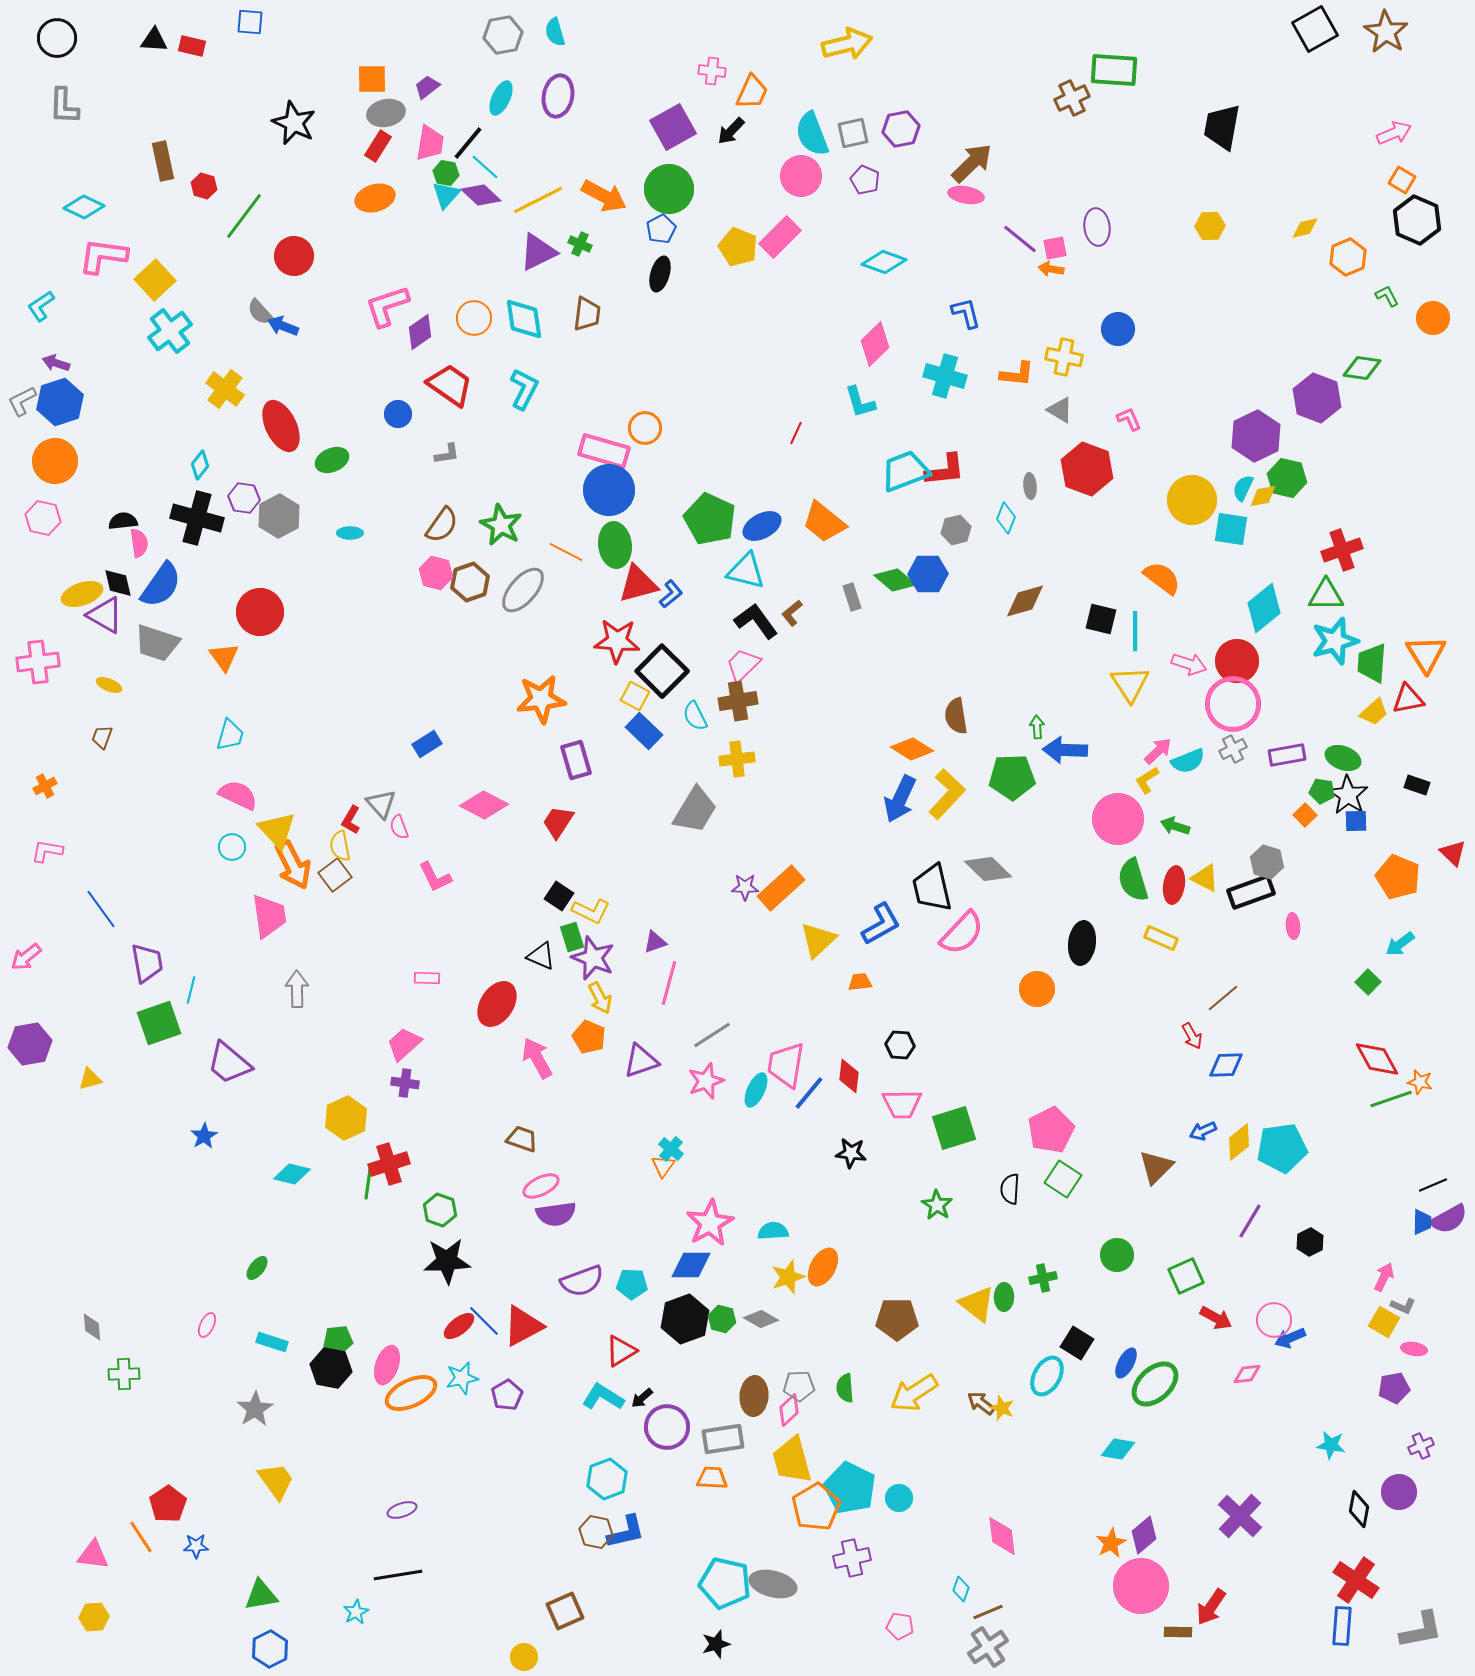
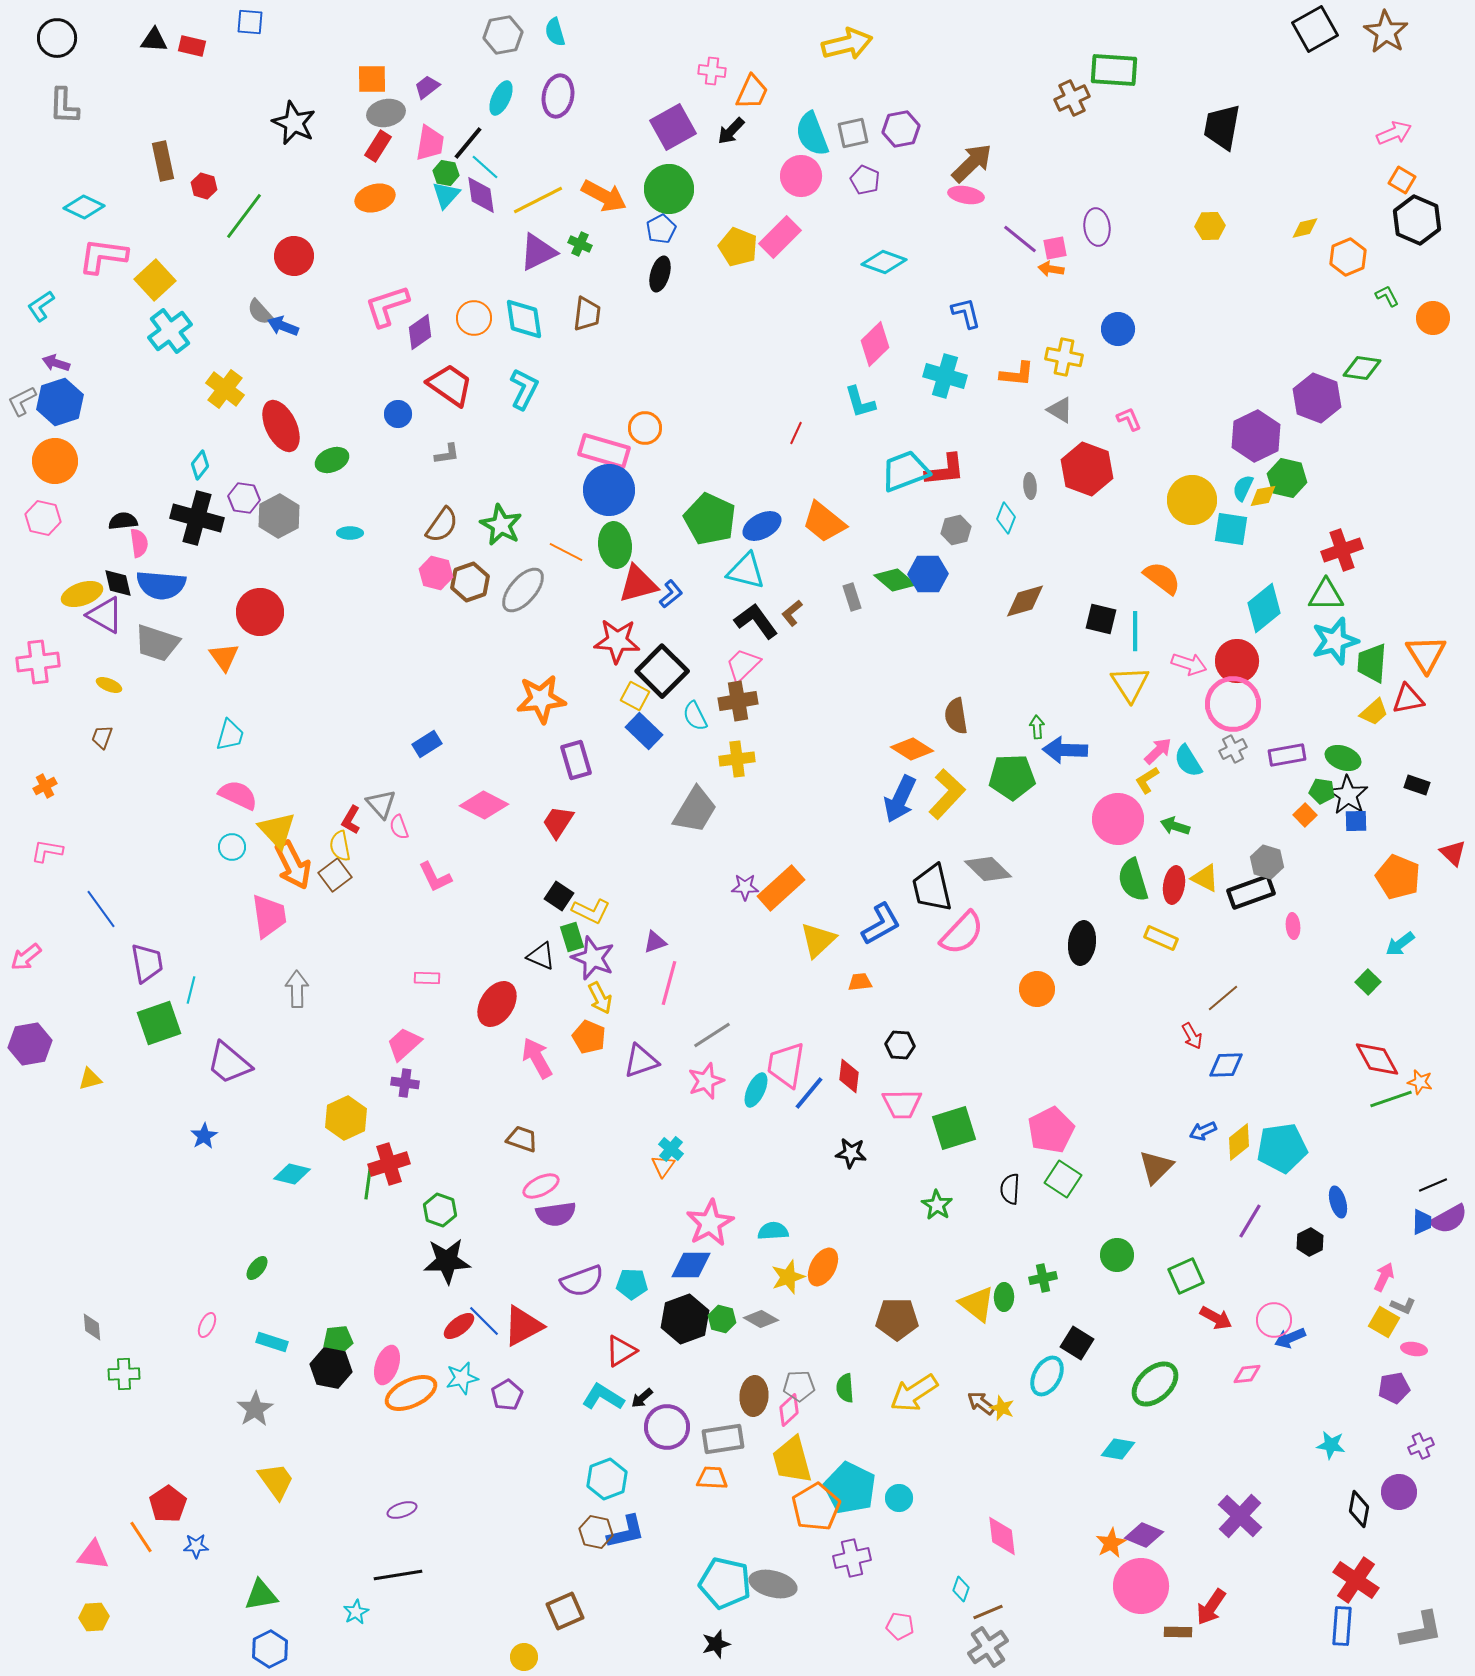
purple diamond at (481, 195): rotated 39 degrees clockwise
blue semicircle at (161, 585): rotated 60 degrees clockwise
cyan semicircle at (1188, 761): rotated 80 degrees clockwise
blue ellipse at (1126, 1363): moved 212 px right, 161 px up; rotated 44 degrees counterclockwise
purple diamond at (1144, 1535): rotated 63 degrees clockwise
